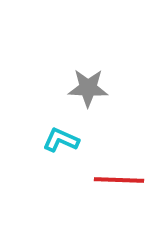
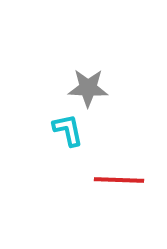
cyan L-shape: moved 7 px right, 10 px up; rotated 54 degrees clockwise
